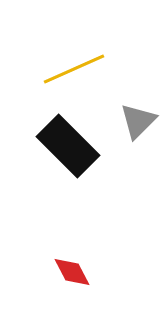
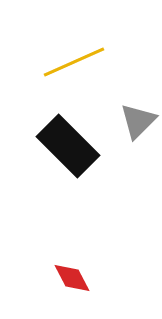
yellow line: moved 7 px up
red diamond: moved 6 px down
